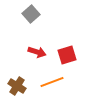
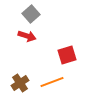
red arrow: moved 10 px left, 16 px up
brown cross: moved 3 px right, 3 px up; rotated 24 degrees clockwise
